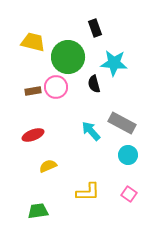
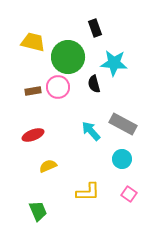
pink circle: moved 2 px right
gray rectangle: moved 1 px right, 1 px down
cyan circle: moved 6 px left, 4 px down
green trapezoid: rotated 75 degrees clockwise
